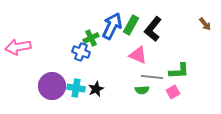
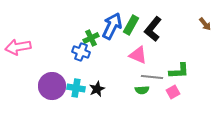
black star: moved 1 px right
